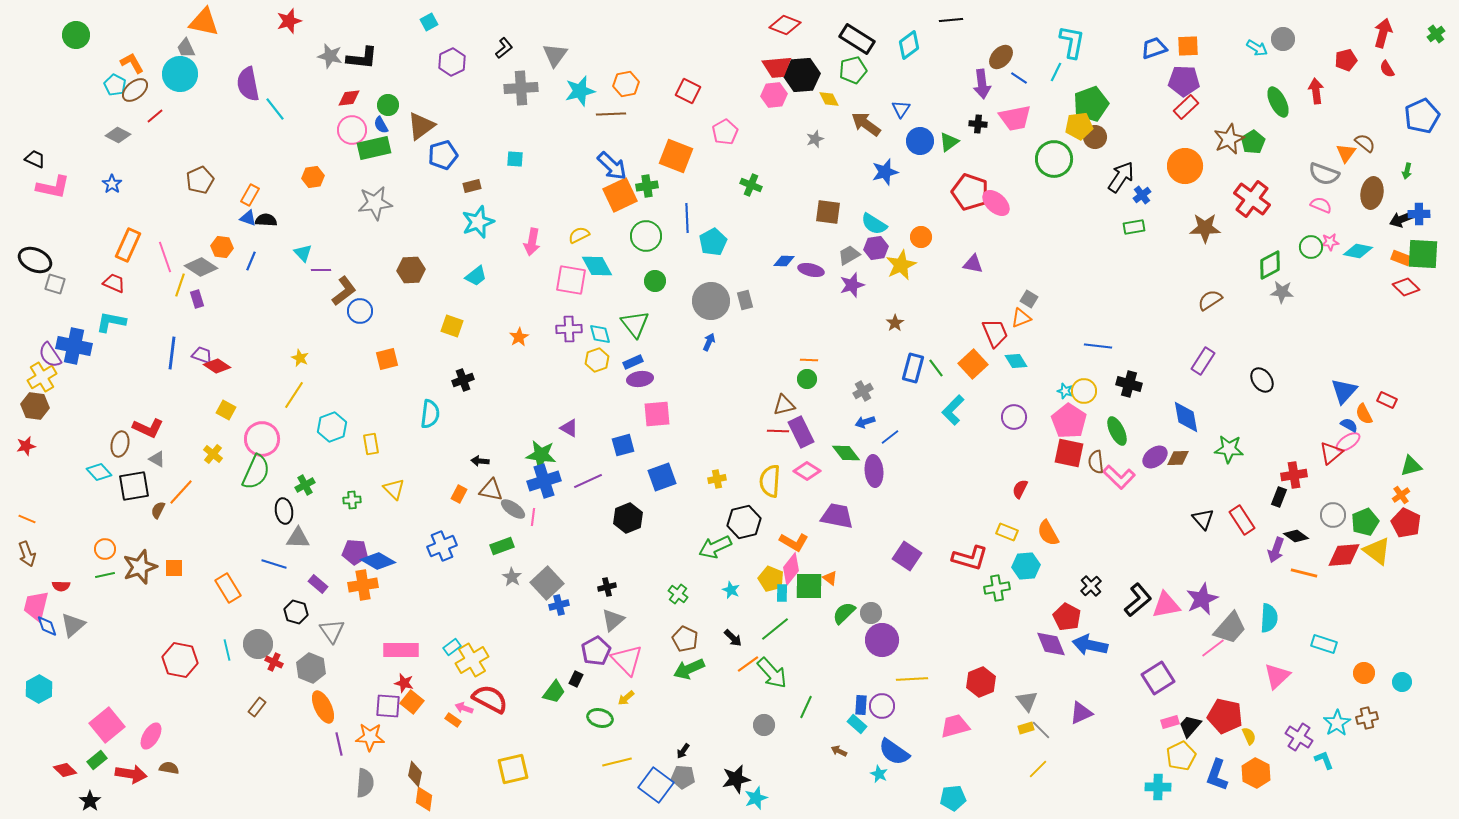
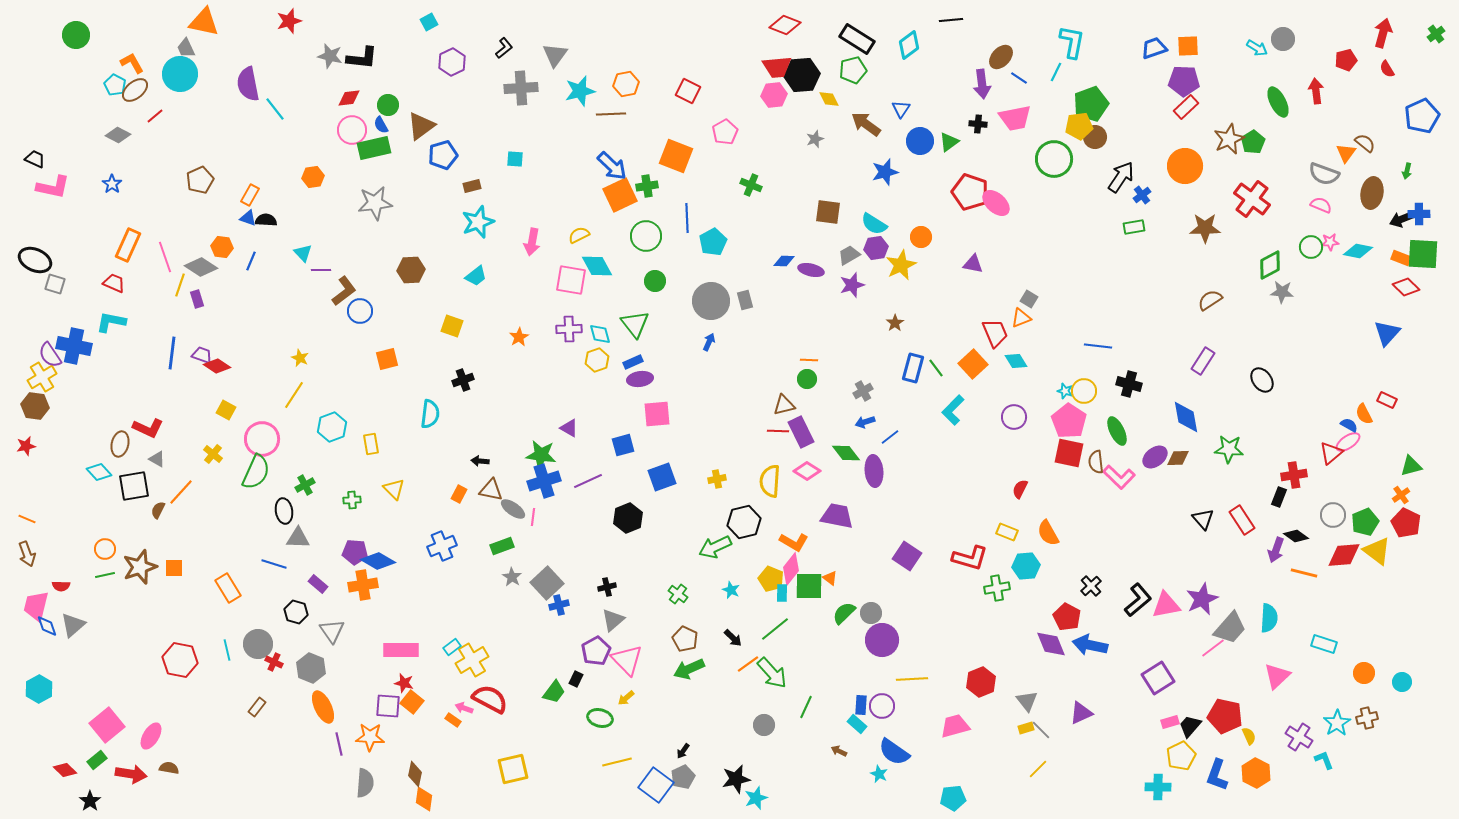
blue triangle at (1344, 391): moved 43 px right, 58 px up
gray pentagon at (683, 777): rotated 30 degrees counterclockwise
